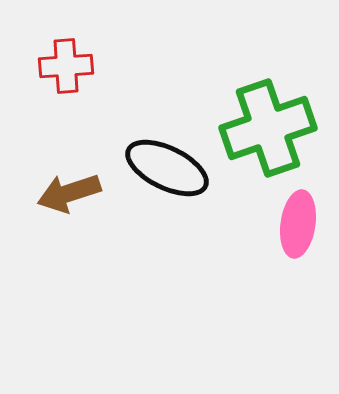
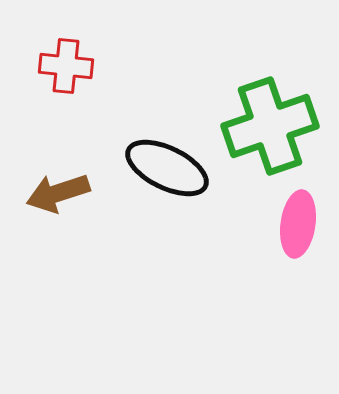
red cross: rotated 10 degrees clockwise
green cross: moved 2 px right, 2 px up
brown arrow: moved 11 px left
